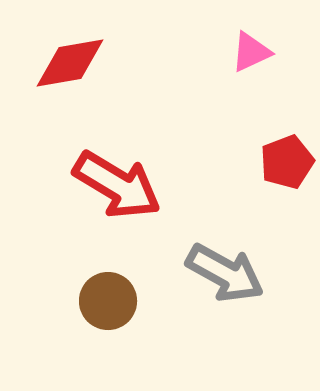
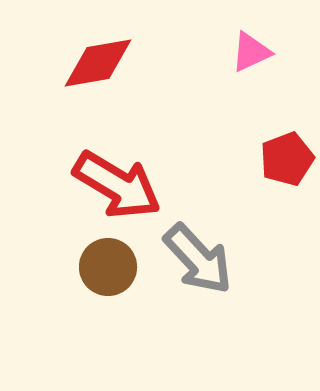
red diamond: moved 28 px right
red pentagon: moved 3 px up
gray arrow: moved 27 px left, 14 px up; rotated 18 degrees clockwise
brown circle: moved 34 px up
